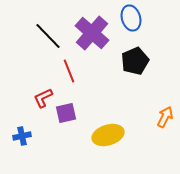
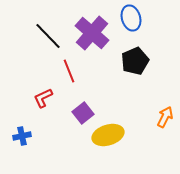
purple square: moved 17 px right; rotated 25 degrees counterclockwise
